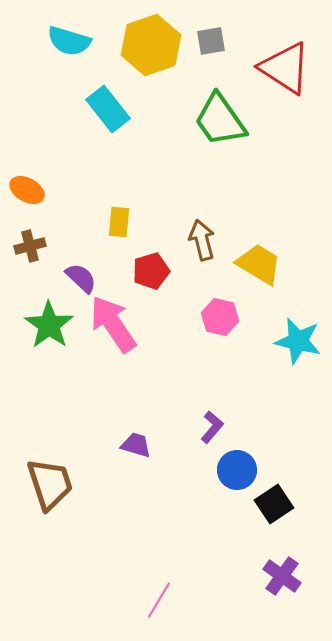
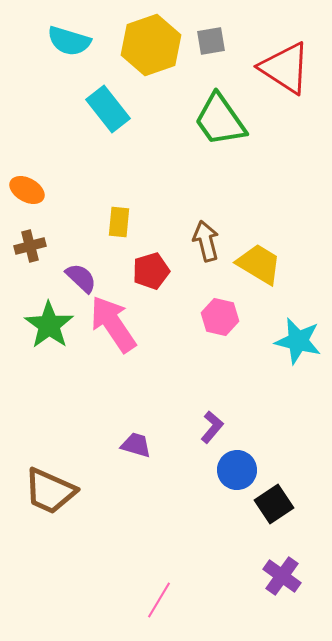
brown arrow: moved 4 px right, 1 px down
brown trapezoid: moved 7 px down; rotated 132 degrees clockwise
